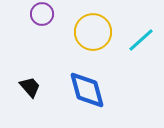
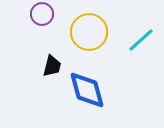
yellow circle: moved 4 px left
black trapezoid: moved 22 px right, 21 px up; rotated 55 degrees clockwise
